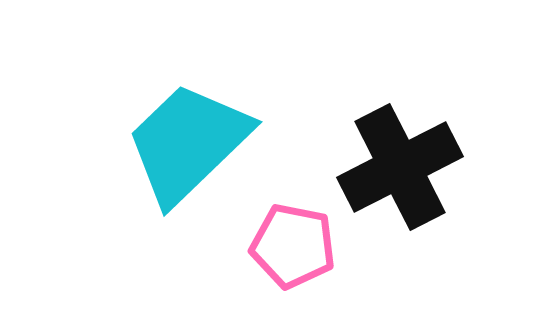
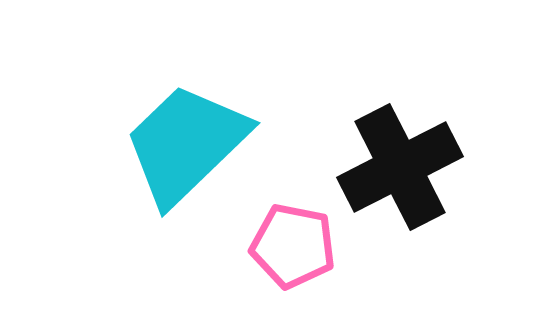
cyan trapezoid: moved 2 px left, 1 px down
